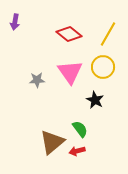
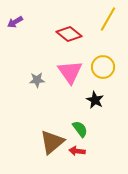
purple arrow: rotated 49 degrees clockwise
yellow line: moved 15 px up
red arrow: rotated 21 degrees clockwise
